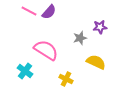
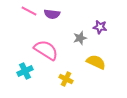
purple semicircle: moved 3 px right, 2 px down; rotated 56 degrees clockwise
purple star: rotated 16 degrees clockwise
cyan cross: rotated 28 degrees clockwise
